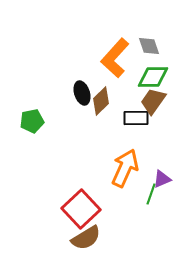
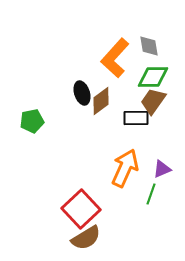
gray diamond: rotated 10 degrees clockwise
brown diamond: rotated 8 degrees clockwise
purple triangle: moved 10 px up
